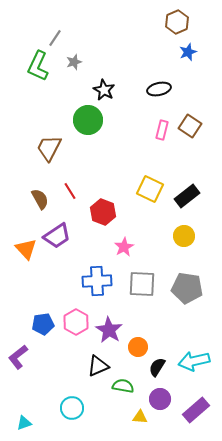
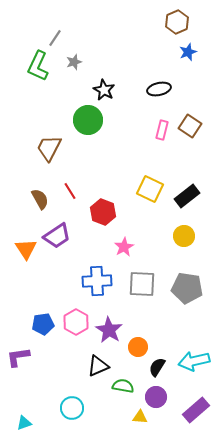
orange triangle: rotated 10 degrees clockwise
purple L-shape: rotated 30 degrees clockwise
purple circle: moved 4 px left, 2 px up
